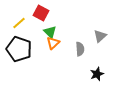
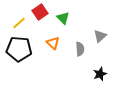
red square: moved 1 px left, 1 px up; rotated 28 degrees clockwise
green triangle: moved 13 px right, 14 px up
orange triangle: rotated 32 degrees counterclockwise
black pentagon: rotated 15 degrees counterclockwise
black star: moved 3 px right
